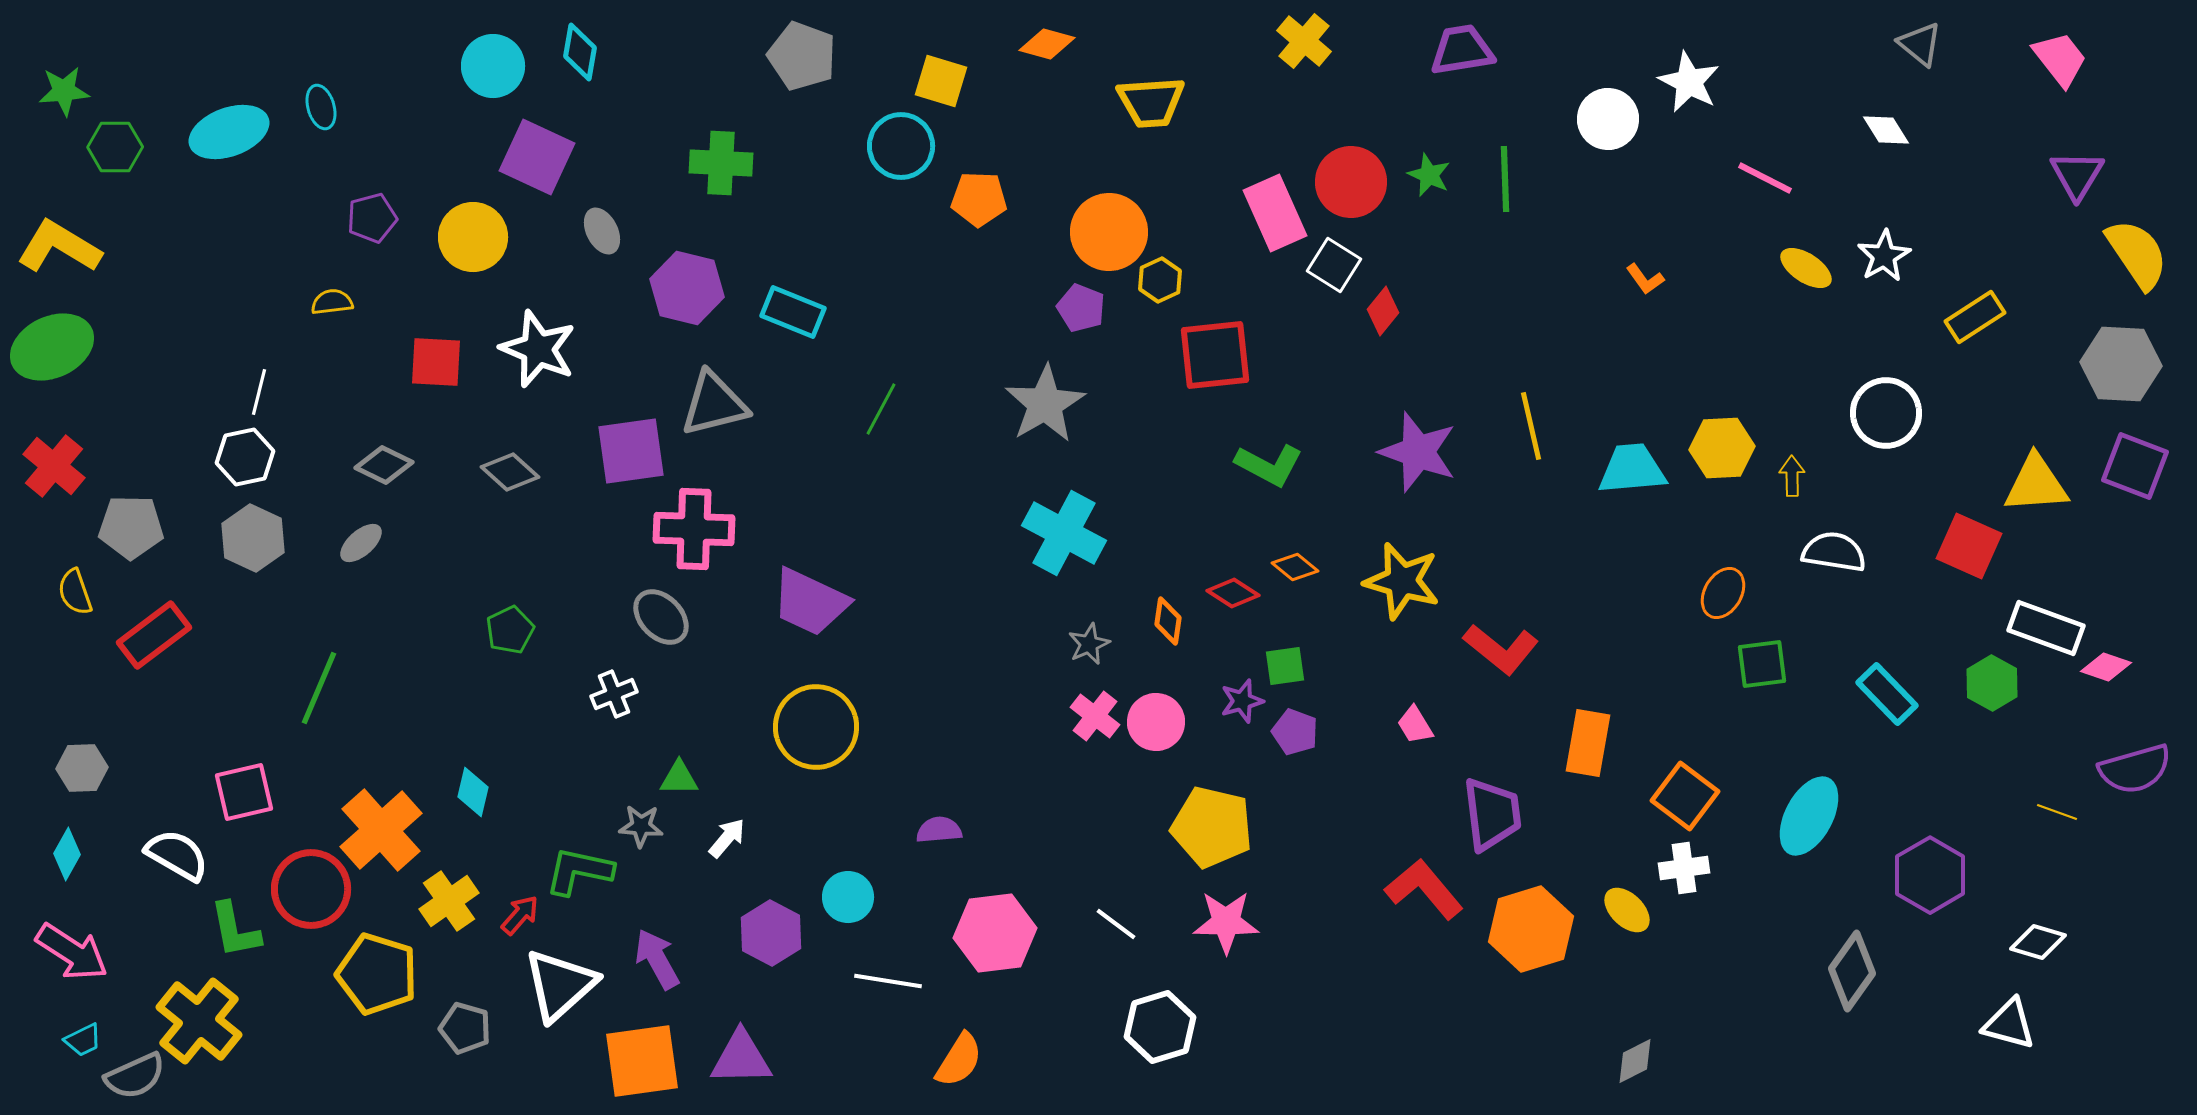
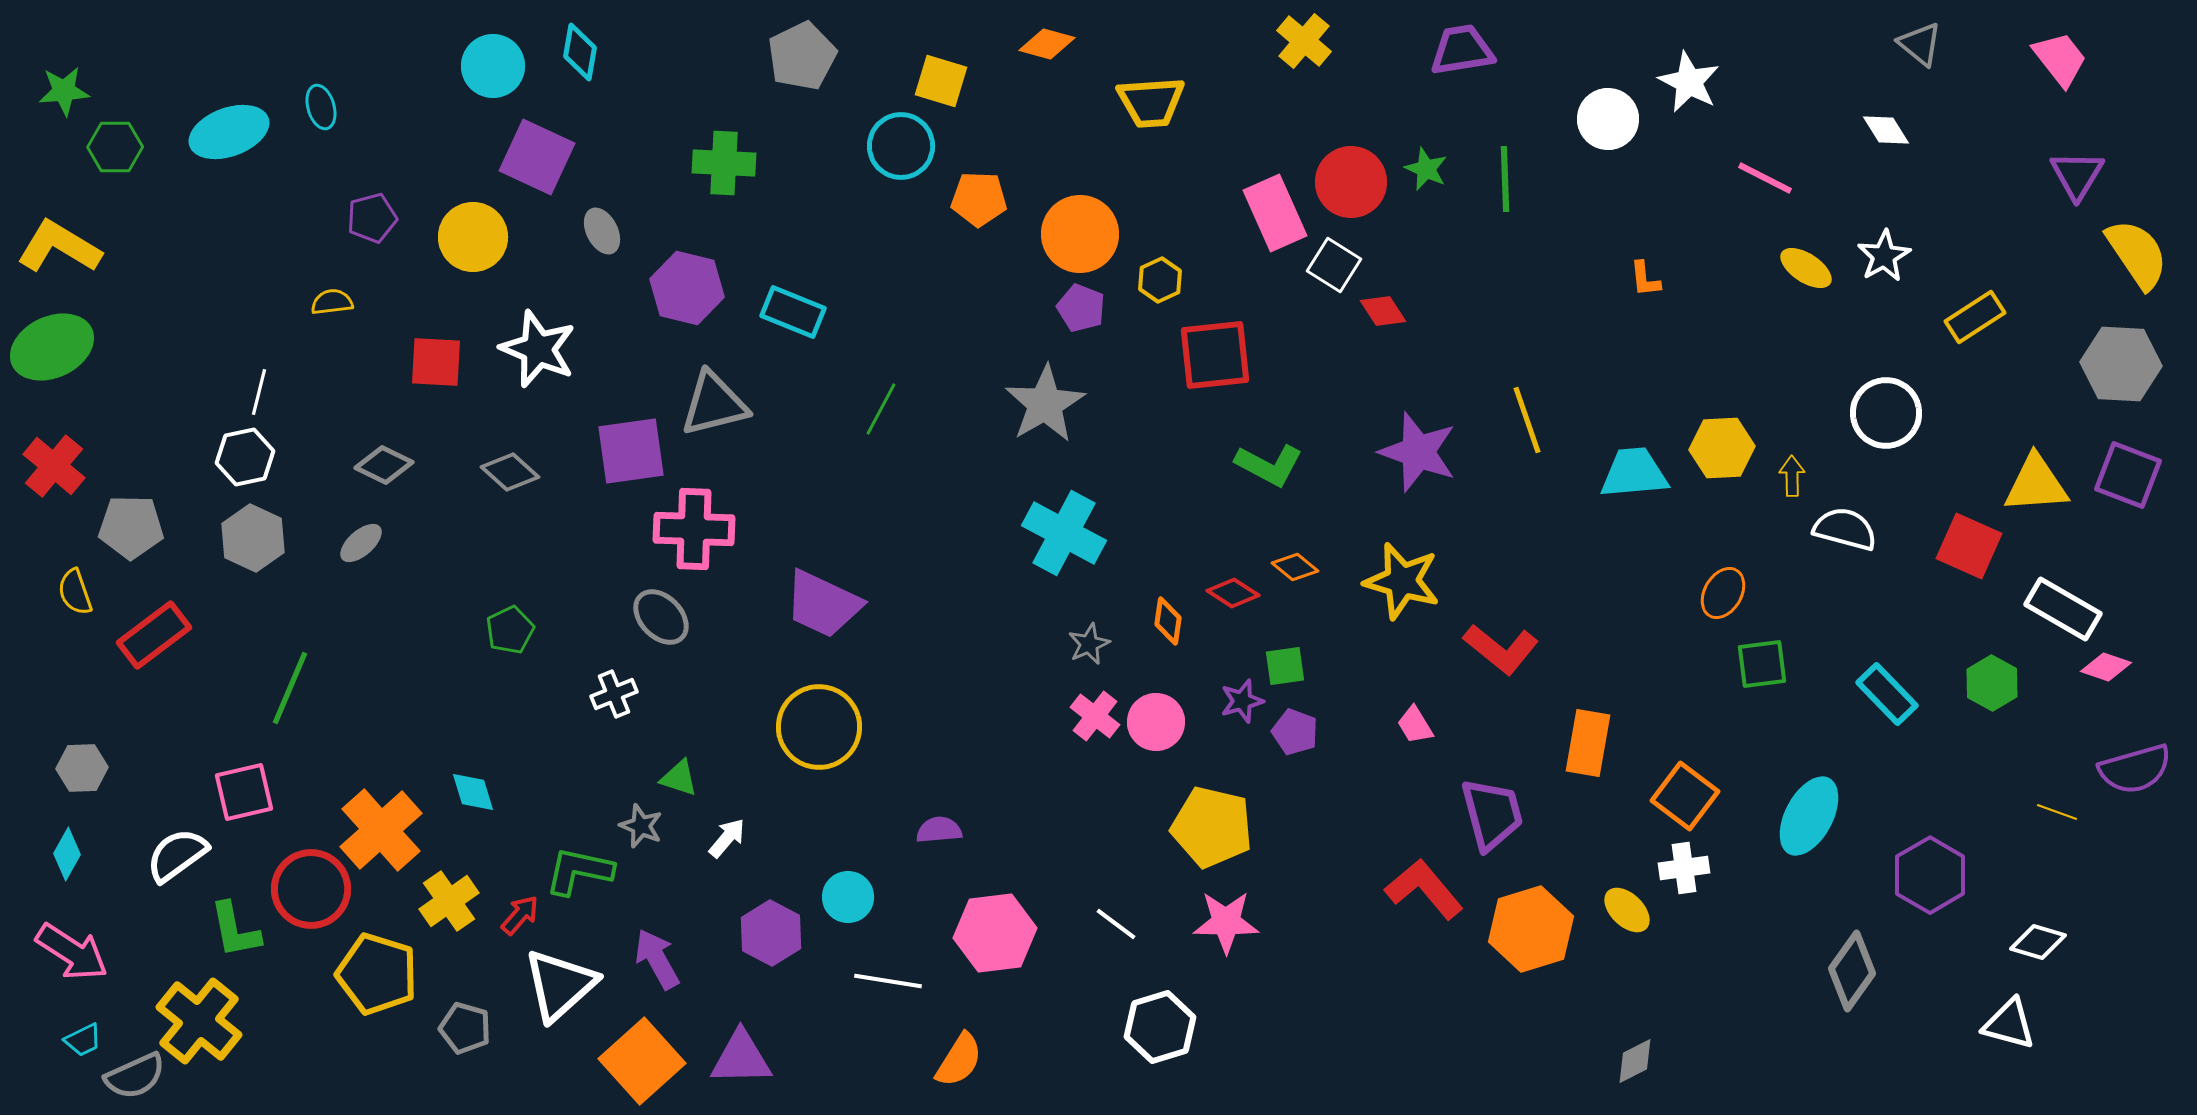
gray pentagon at (802, 56): rotated 26 degrees clockwise
green cross at (721, 163): moved 3 px right
green star at (1429, 175): moved 3 px left, 6 px up
orange circle at (1109, 232): moved 29 px left, 2 px down
orange L-shape at (1645, 279): rotated 30 degrees clockwise
red diamond at (1383, 311): rotated 72 degrees counterclockwise
yellow line at (1531, 426): moved 4 px left, 6 px up; rotated 6 degrees counterclockwise
purple square at (2135, 466): moved 7 px left, 9 px down
cyan trapezoid at (1632, 469): moved 2 px right, 4 px down
white semicircle at (1834, 552): moved 11 px right, 23 px up; rotated 6 degrees clockwise
purple trapezoid at (810, 602): moved 13 px right, 2 px down
white rectangle at (2046, 628): moved 17 px right, 19 px up; rotated 10 degrees clockwise
green line at (319, 688): moved 29 px left
yellow circle at (816, 727): moved 3 px right
green triangle at (679, 778): rotated 18 degrees clockwise
cyan diamond at (473, 792): rotated 30 degrees counterclockwise
purple trapezoid at (1492, 814): rotated 8 degrees counterclockwise
gray star at (641, 826): rotated 18 degrees clockwise
white semicircle at (177, 855): rotated 66 degrees counterclockwise
orange square at (642, 1061): rotated 34 degrees counterclockwise
